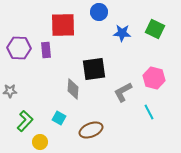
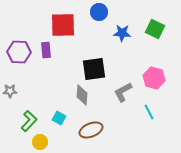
purple hexagon: moved 4 px down
gray diamond: moved 9 px right, 6 px down
green L-shape: moved 4 px right
